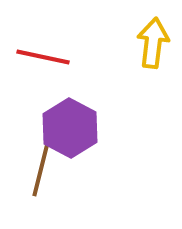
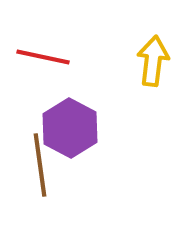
yellow arrow: moved 18 px down
brown line: moved 2 px left; rotated 22 degrees counterclockwise
